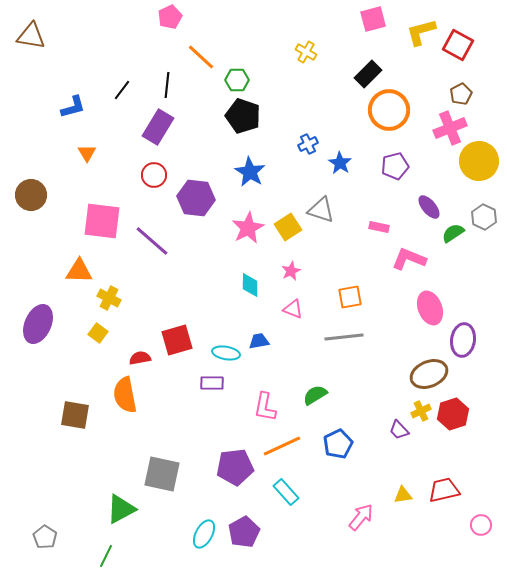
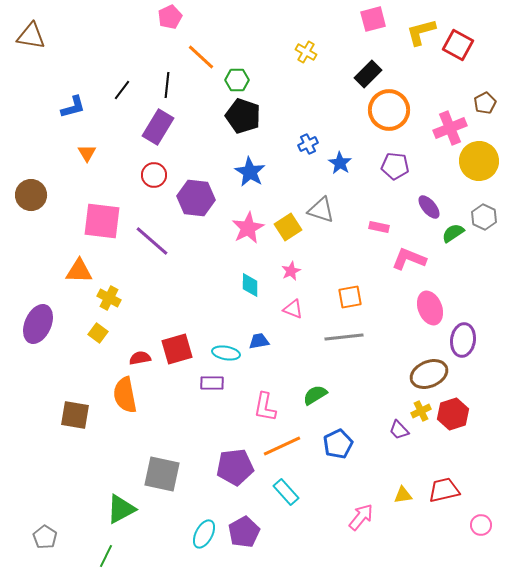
brown pentagon at (461, 94): moved 24 px right, 9 px down
purple pentagon at (395, 166): rotated 20 degrees clockwise
red square at (177, 340): moved 9 px down
